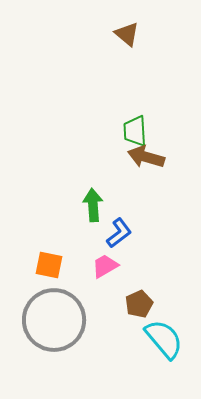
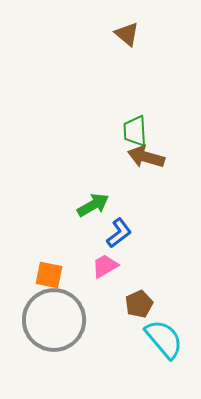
green arrow: rotated 64 degrees clockwise
orange square: moved 10 px down
